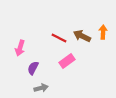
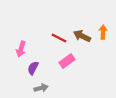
pink arrow: moved 1 px right, 1 px down
